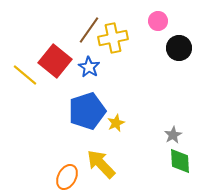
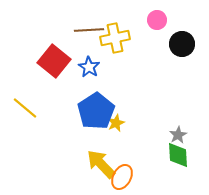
pink circle: moved 1 px left, 1 px up
brown line: rotated 52 degrees clockwise
yellow cross: moved 2 px right
black circle: moved 3 px right, 4 px up
red square: moved 1 px left
yellow line: moved 33 px down
blue pentagon: moved 9 px right; rotated 15 degrees counterclockwise
gray star: moved 5 px right
green diamond: moved 2 px left, 6 px up
orange ellipse: moved 55 px right
